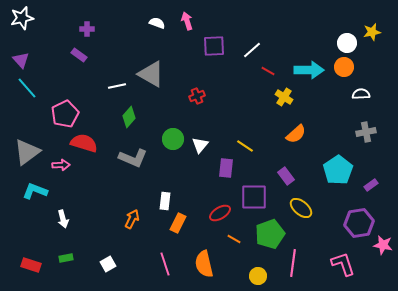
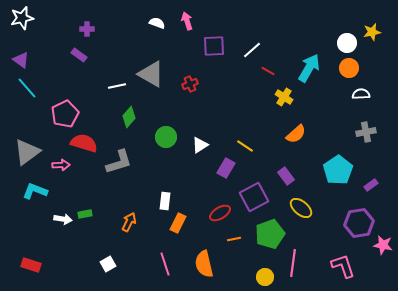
purple triangle at (21, 60): rotated 12 degrees counterclockwise
orange circle at (344, 67): moved 5 px right, 1 px down
cyan arrow at (309, 70): moved 2 px up; rotated 60 degrees counterclockwise
red cross at (197, 96): moved 7 px left, 12 px up
green circle at (173, 139): moved 7 px left, 2 px up
white triangle at (200, 145): rotated 18 degrees clockwise
gray L-shape at (133, 158): moved 14 px left, 4 px down; rotated 40 degrees counterclockwise
purple rectangle at (226, 168): rotated 24 degrees clockwise
purple square at (254, 197): rotated 28 degrees counterclockwise
white arrow at (63, 219): rotated 66 degrees counterclockwise
orange arrow at (132, 219): moved 3 px left, 3 px down
orange line at (234, 239): rotated 40 degrees counterclockwise
green rectangle at (66, 258): moved 19 px right, 44 px up
pink L-shape at (343, 264): moved 2 px down
yellow circle at (258, 276): moved 7 px right, 1 px down
